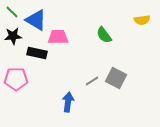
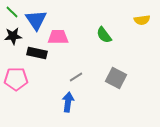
blue triangle: rotated 25 degrees clockwise
gray line: moved 16 px left, 4 px up
